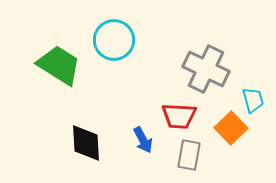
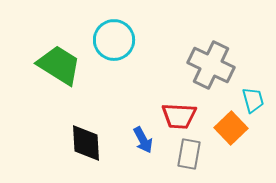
gray cross: moved 5 px right, 4 px up
gray rectangle: moved 1 px up
